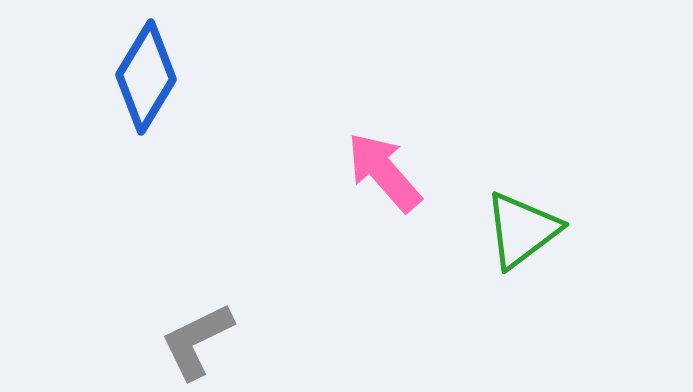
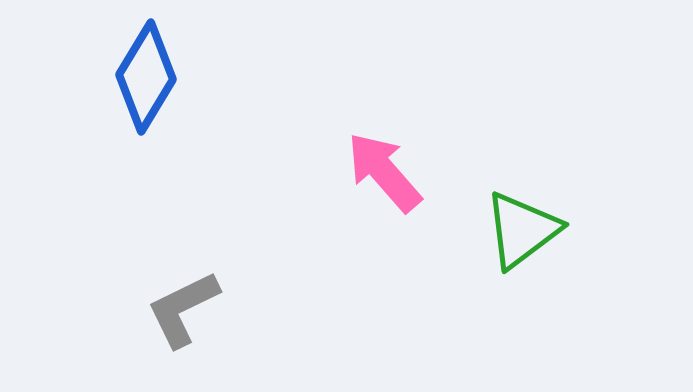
gray L-shape: moved 14 px left, 32 px up
